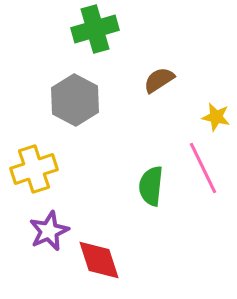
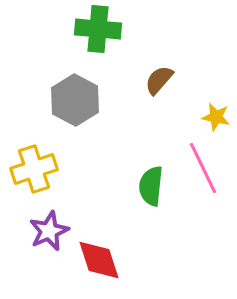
green cross: moved 3 px right; rotated 21 degrees clockwise
brown semicircle: rotated 16 degrees counterclockwise
